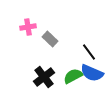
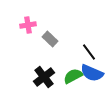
pink cross: moved 2 px up
